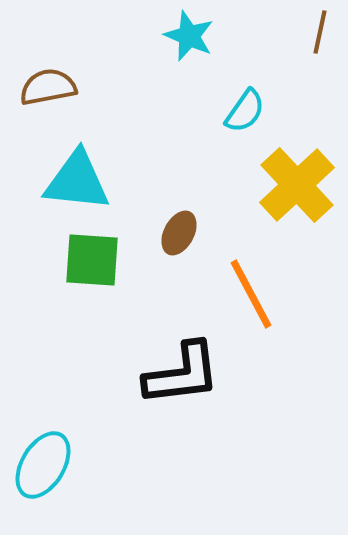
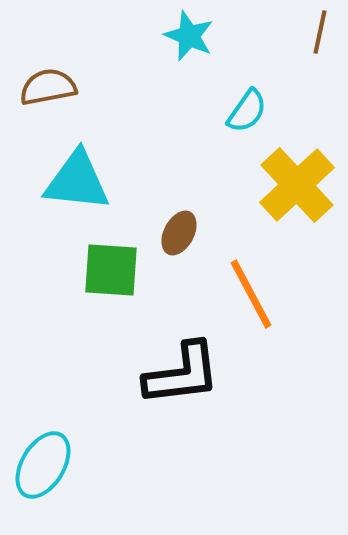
cyan semicircle: moved 2 px right
green square: moved 19 px right, 10 px down
